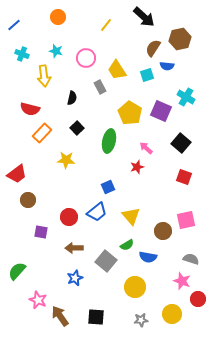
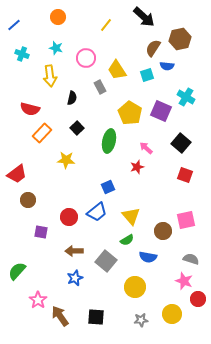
cyan star at (56, 51): moved 3 px up
yellow arrow at (44, 76): moved 6 px right
red square at (184, 177): moved 1 px right, 2 px up
green semicircle at (127, 245): moved 5 px up
brown arrow at (74, 248): moved 3 px down
pink star at (182, 281): moved 2 px right
pink star at (38, 300): rotated 12 degrees clockwise
